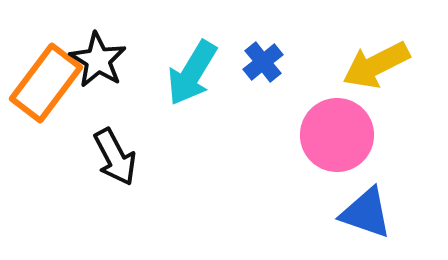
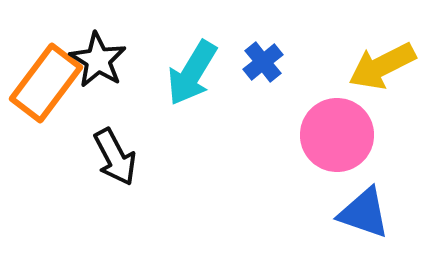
yellow arrow: moved 6 px right, 1 px down
blue triangle: moved 2 px left
